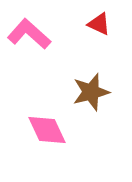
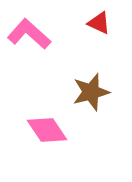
red triangle: moved 1 px up
pink diamond: rotated 9 degrees counterclockwise
